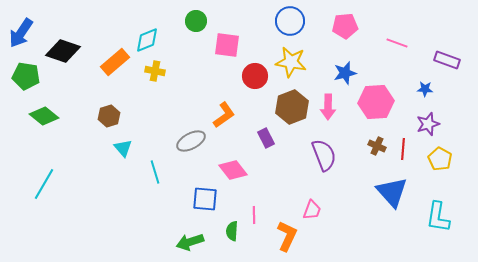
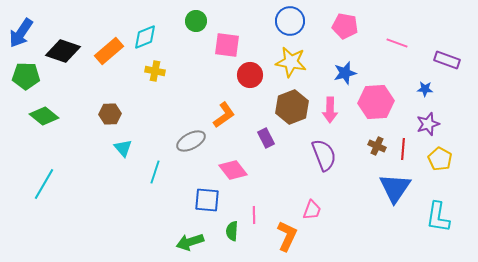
pink pentagon at (345, 26): rotated 15 degrees clockwise
cyan diamond at (147, 40): moved 2 px left, 3 px up
orange rectangle at (115, 62): moved 6 px left, 11 px up
green pentagon at (26, 76): rotated 8 degrees counterclockwise
red circle at (255, 76): moved 5 px left, 1 px up
pink arrow at (328, 107): moved 2 px right, 3 px down
brown hexagon at (109, 116): moved 1 px right, 2 px up; rotated 15 degrees clockwise
cyan line at (155, 172): rotated 35 degrees clockwise
blue triangle at (392, 192): moved 3 px right, 4 px up; rotated 16 degrees clockwise
blue square at (205, 199): moved 2 px right, 1 px down
